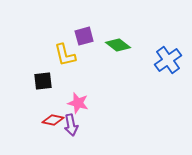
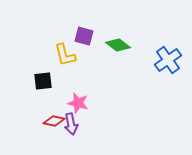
purple square: rotated 30 degrees clockwise
red diamond: moved 1 px right, 1 px down
purple arrow: moved 1 px up
